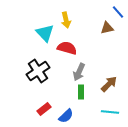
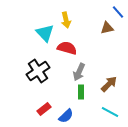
cyan line: rotated 24 degrees clockwise
